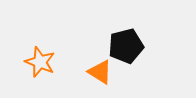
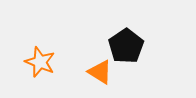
black pentagon: rotated 20 degrees counterclockwise
